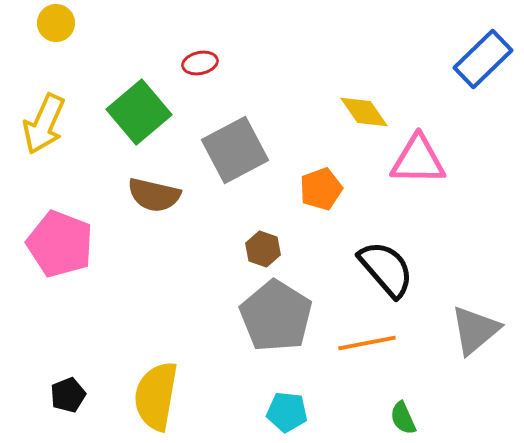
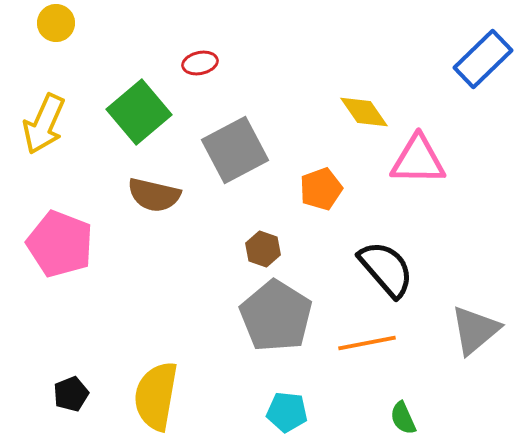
black pentagon: moved 3 px right, 1 px up
